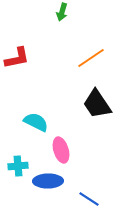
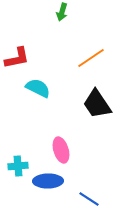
cyan semicircle: moved 2 px right, 34 px up
